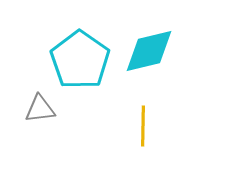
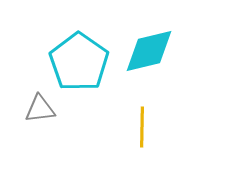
cyan pentagon: moved 1 px left, 2 px down
yellow line: moved 1 px left, 1 px down
